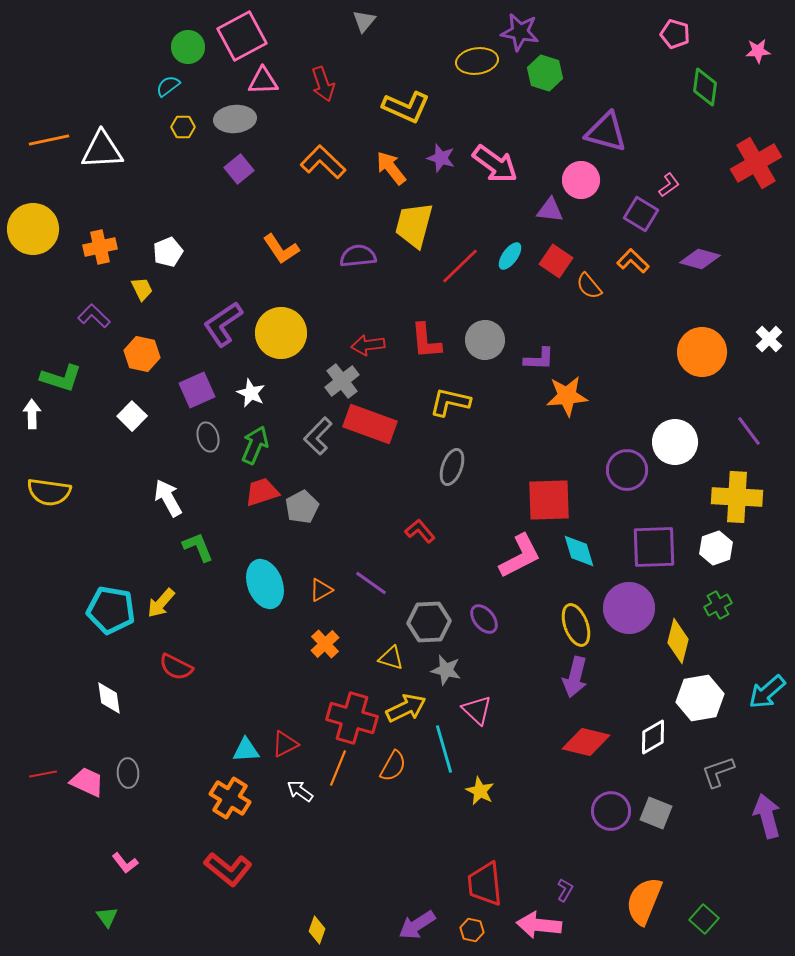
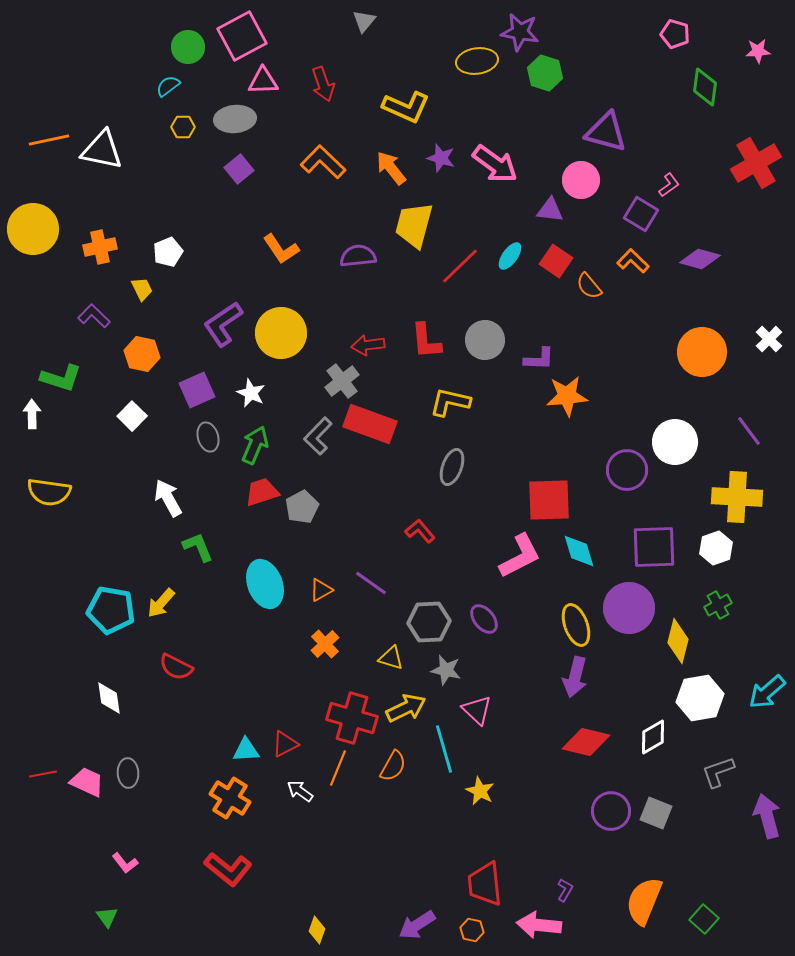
white triangle at (102, 150): rotated 15 degrees clockwise
